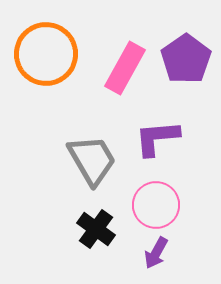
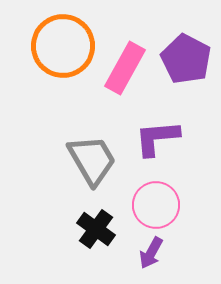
orange circle: moved 17 px right, 8 px up
purple pentagon: rotated 9 degrees counterclockwise
purple arrow: moved 5 px left
